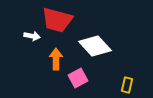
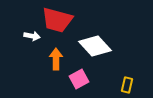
pink square: moved 1 px right, 1 px down
